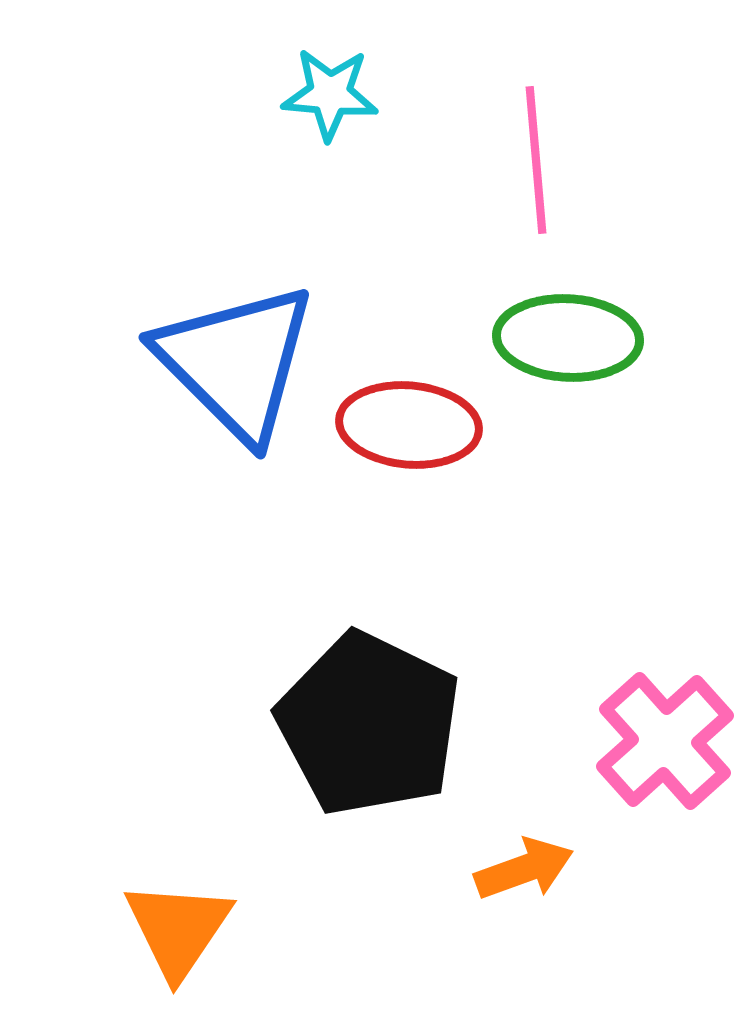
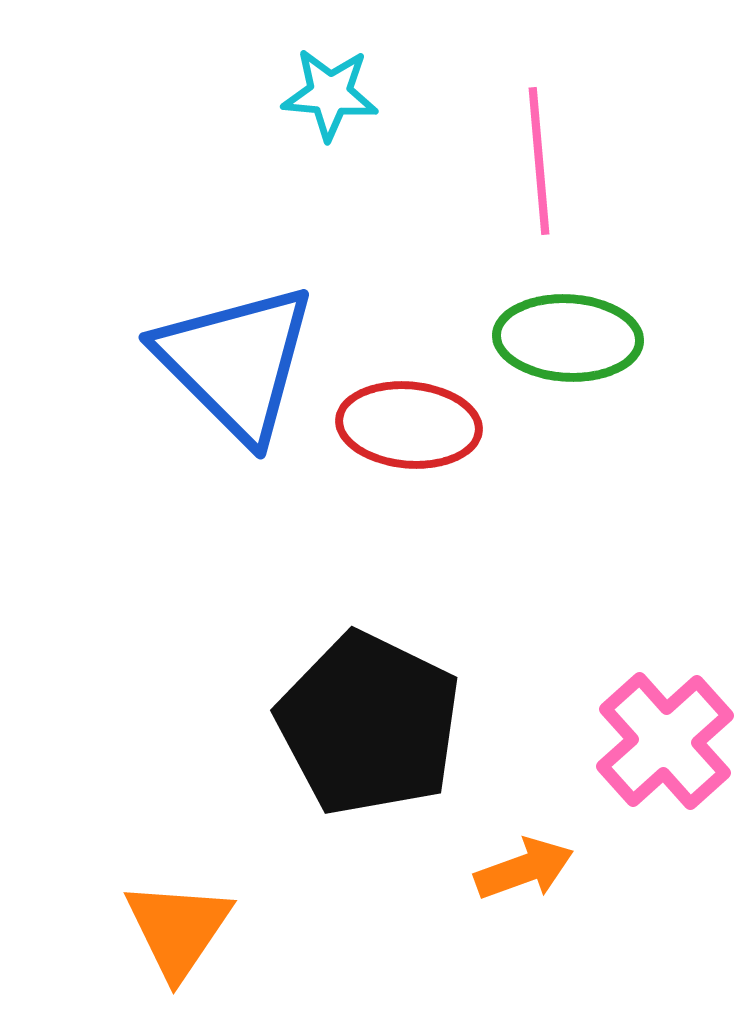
pink line: moved 3 px right, 1 px down
